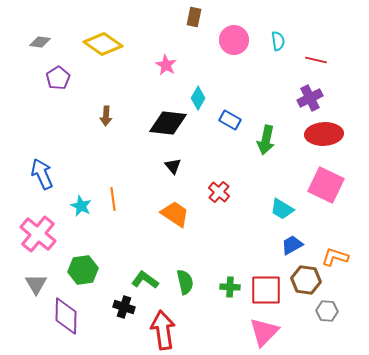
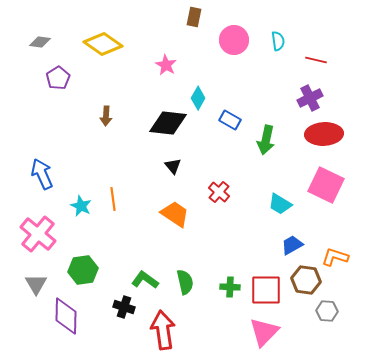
cyan trapezoid: moved 2 px left, 5 px up
